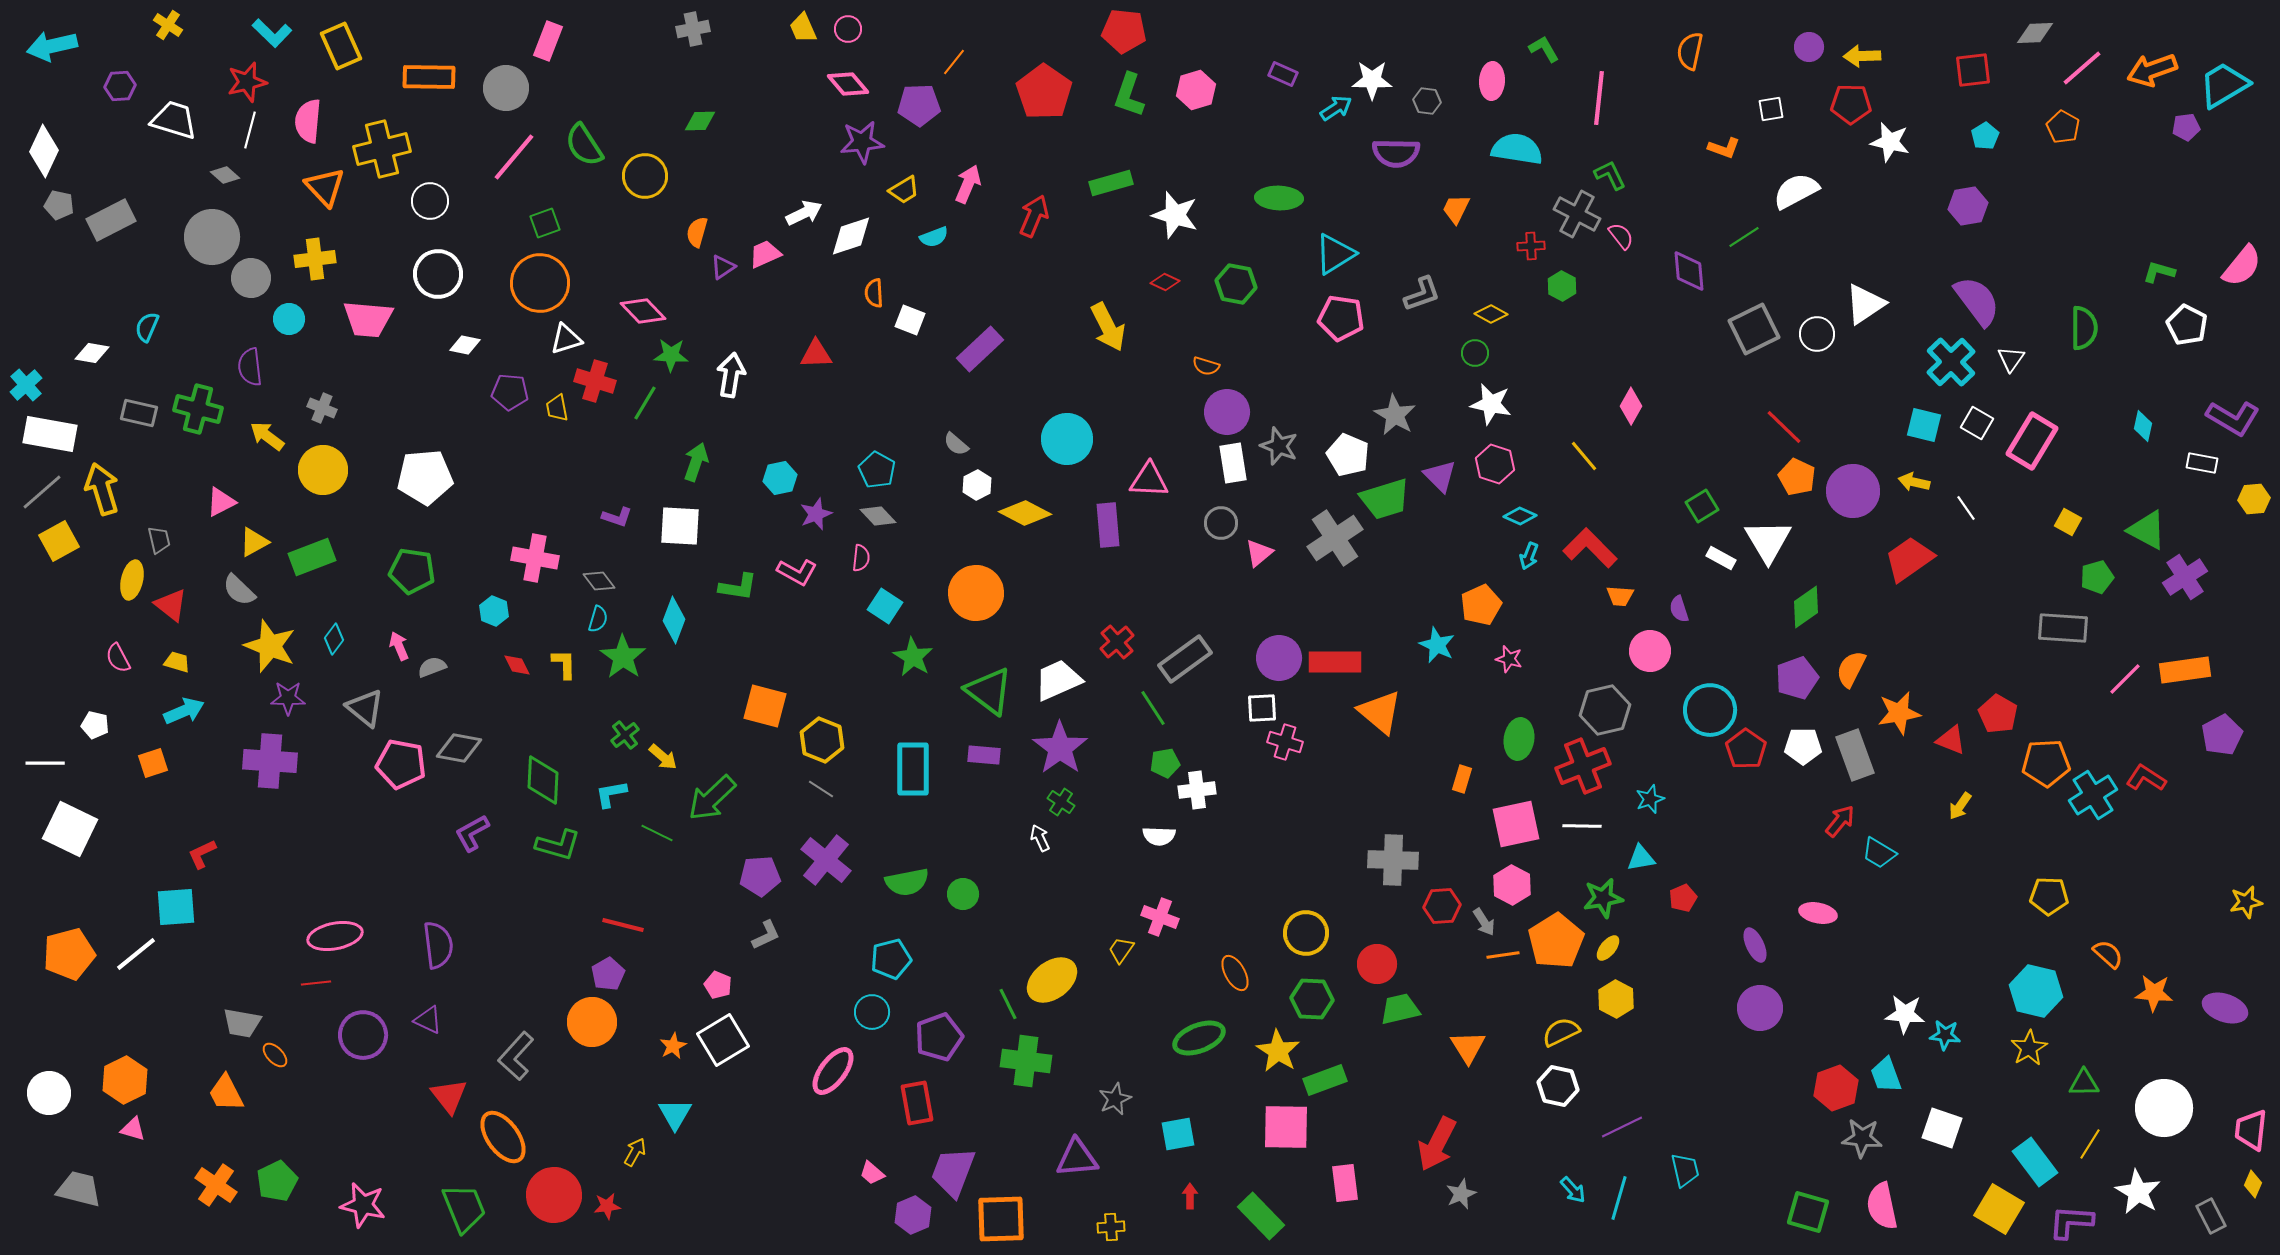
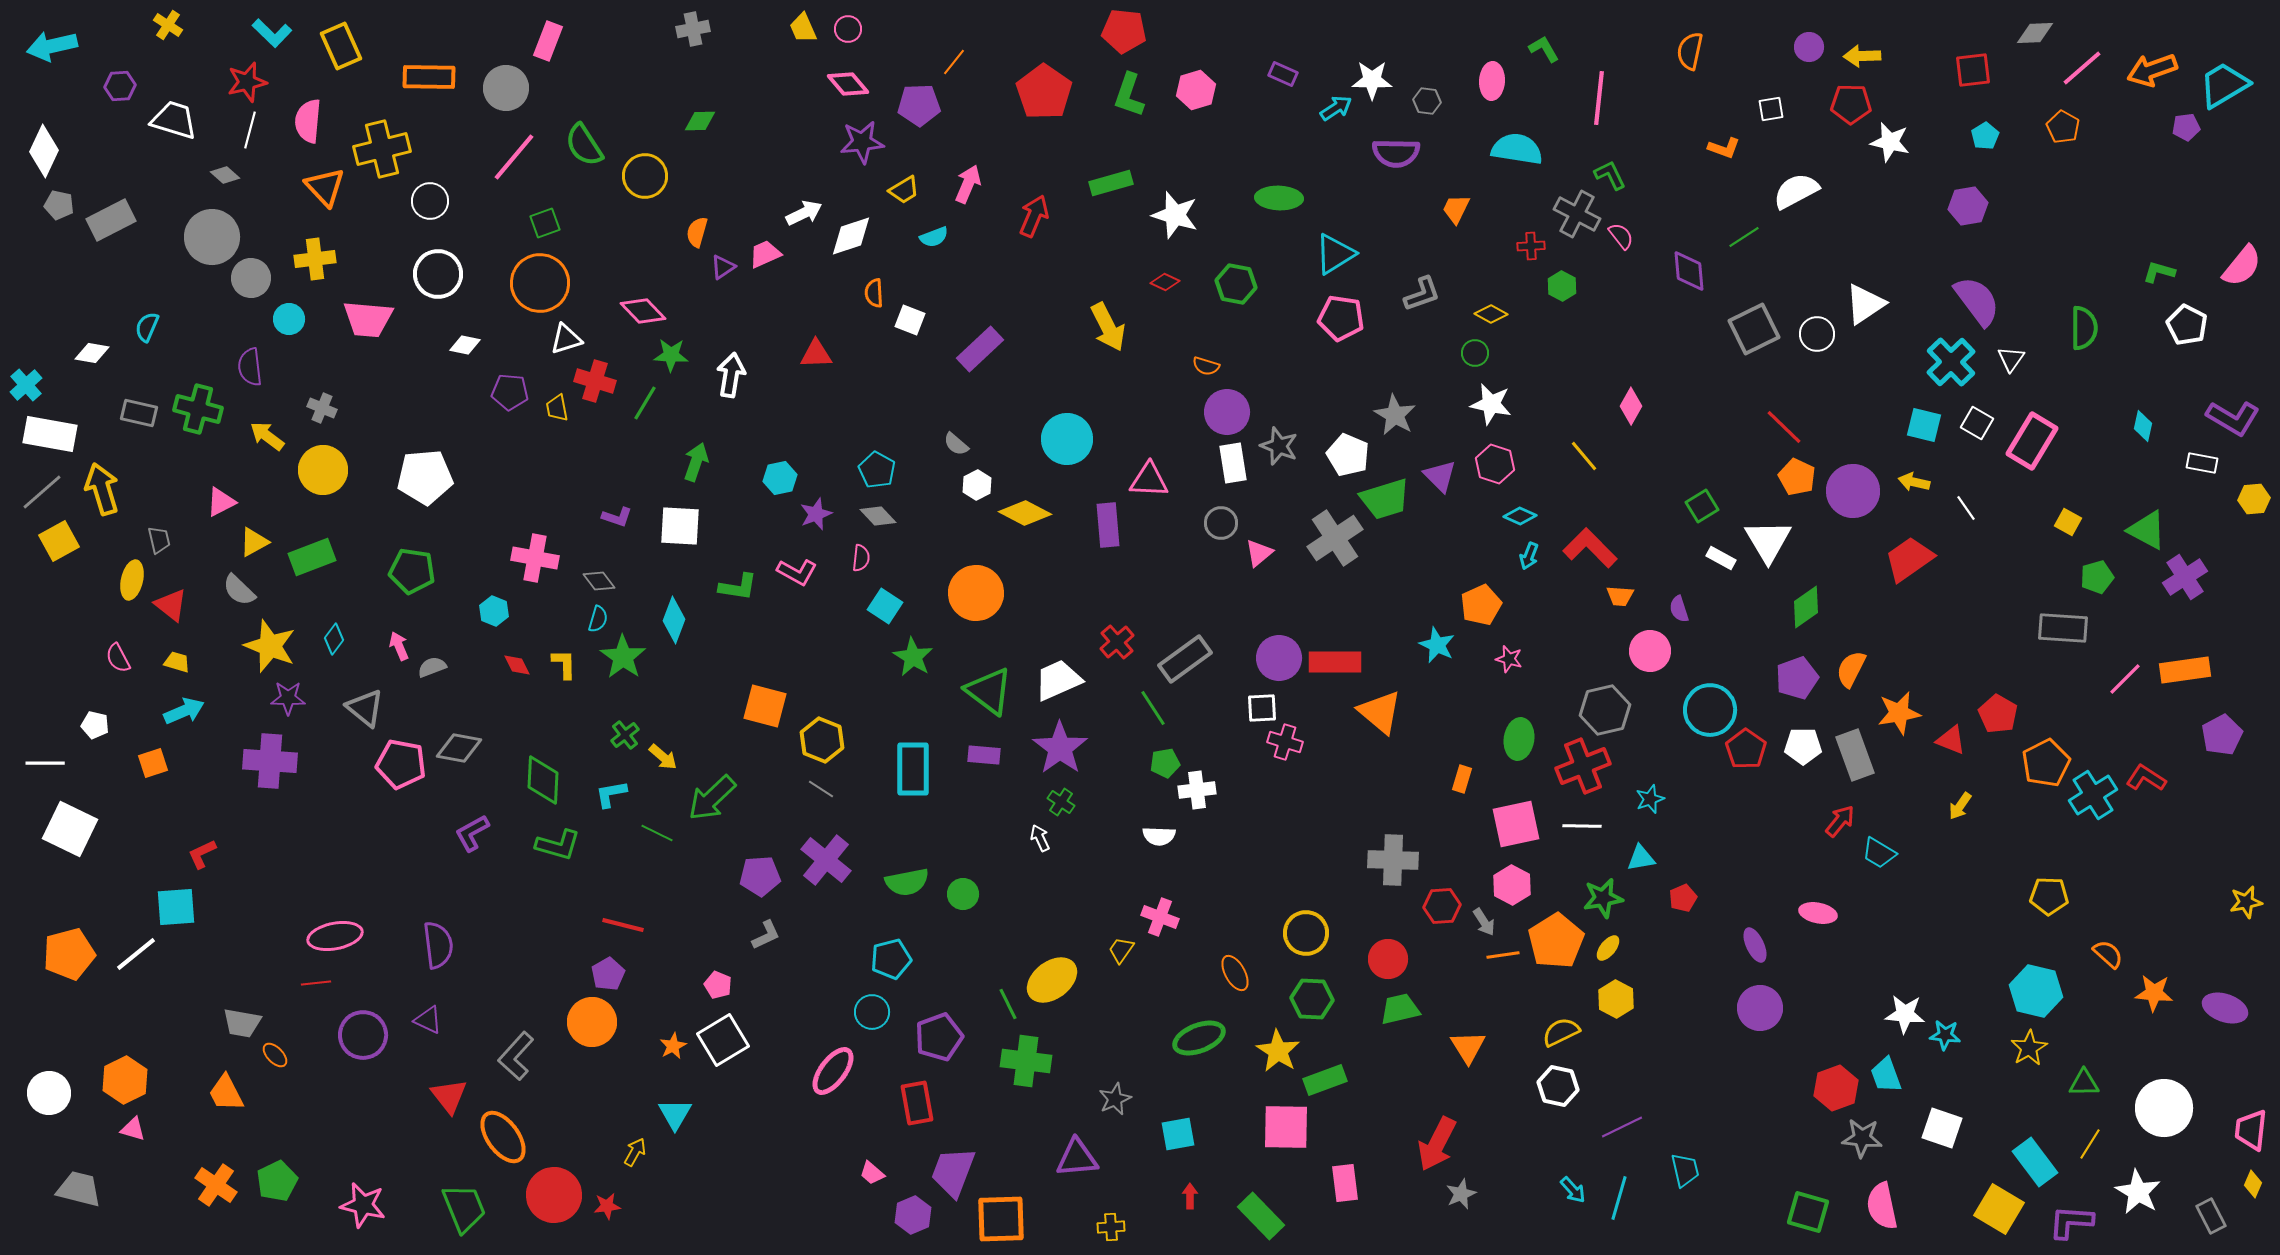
orange pentagon at (2046, 763): rotated 24 degrees counterclockwise
red circle at (1377, 964): moved 11 px right, 5 px up
